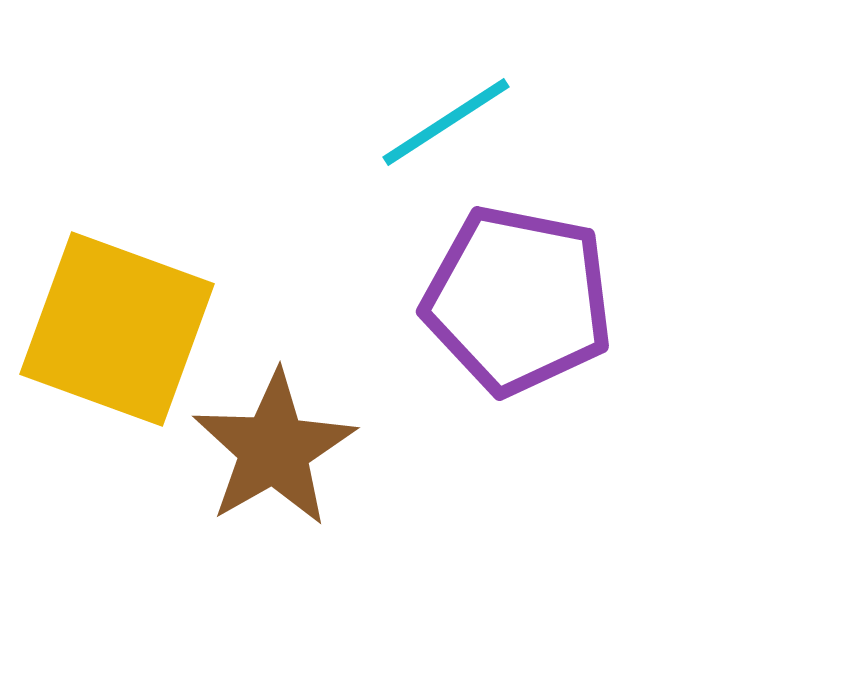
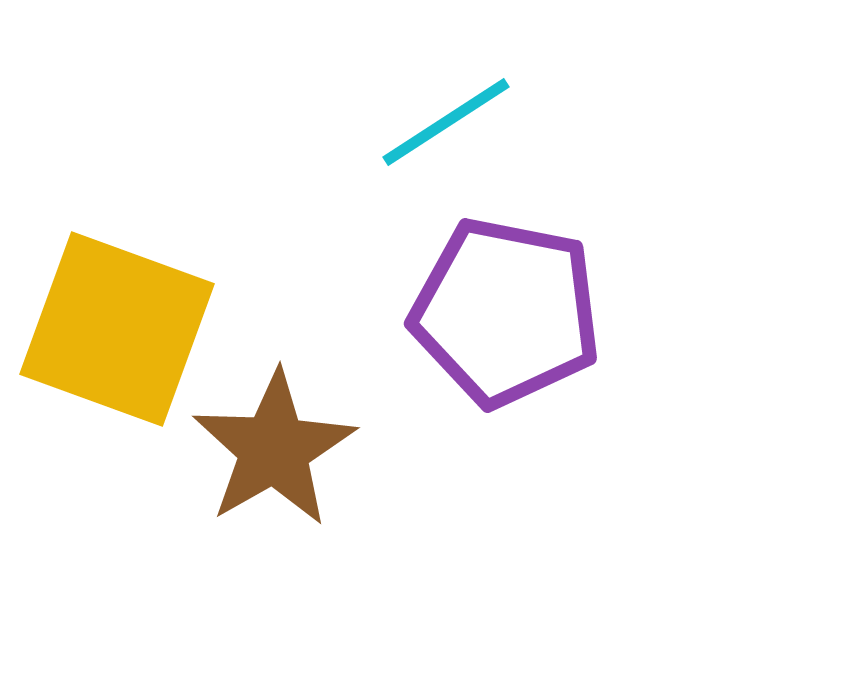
purple pentagon: moved 12 px left, 12 px down
